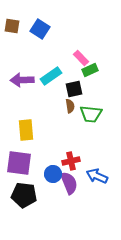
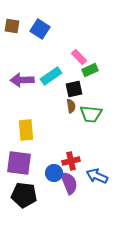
pink rectangle: moved 2 px left, 1 px up
brown semicircle: moved 1 px right
blue circle: moved 1 px right, 1 px up
